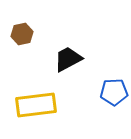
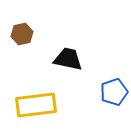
black trapezoid: rotated 40 degrees clockwise
blue pentagon: rotated 16 degrees counterclockwise
